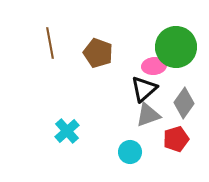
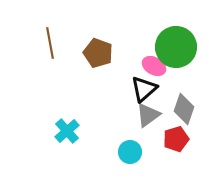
pink ellipse: rotated 35 degrees clockwise
gray diamond: moved 6 px down; rotated 16 degrees counterclockwise
gray triangle: rotated 16 degrees counterclockwise
